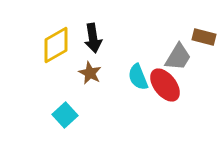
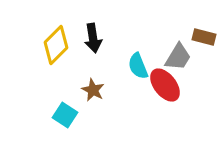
yellow diamond: rotated 15 degrees counterclockwise
brown star: moved 3 px right, 17 px down
cyan semicircle: moved 11 px up
cyan square: rotated 15 degrees counterclockwise
